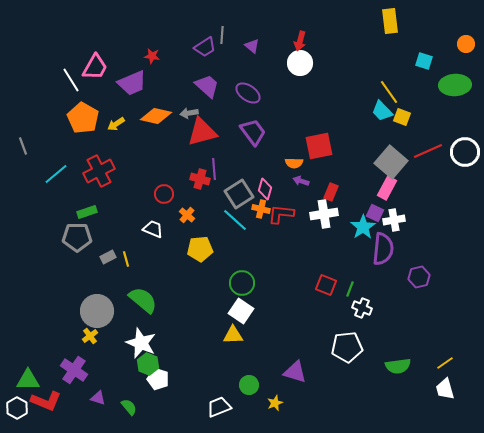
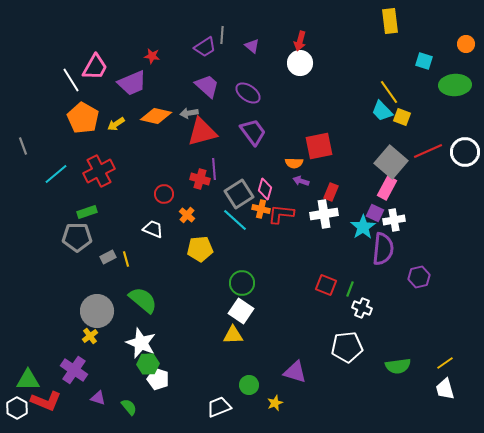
green hexagon at (148, 364): rotated 25 degrees counterclockwise
